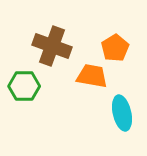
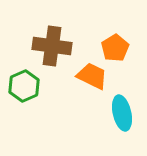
brown cross: rotated 12 degrees counterclockwise
orange trapezoid: rotated 16 degrees clockwise
green hexagon: rotated 24 degrees counterclockwise
